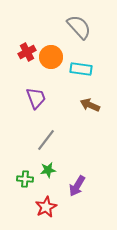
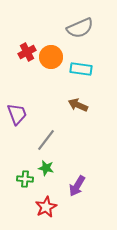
gray semicircle: moved 1 px right, 1 px down; rotated 108 degrees clockwise
purple trapezoid: moved 19 px left, 16 px down
brown arrow: moved 12 px left
green star: moved 2 px left, 2 px up; rotated 21 degrees clockwise
